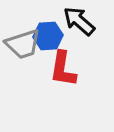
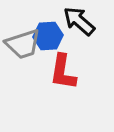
red L-shape: moved 3 px down
